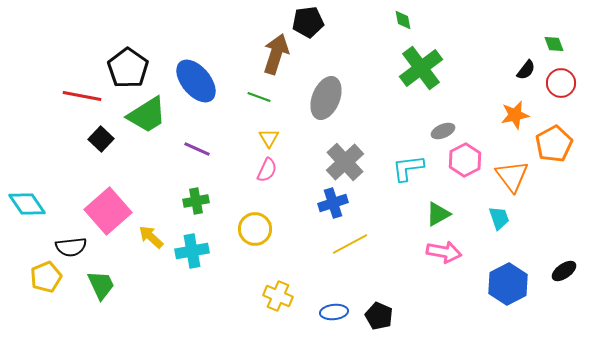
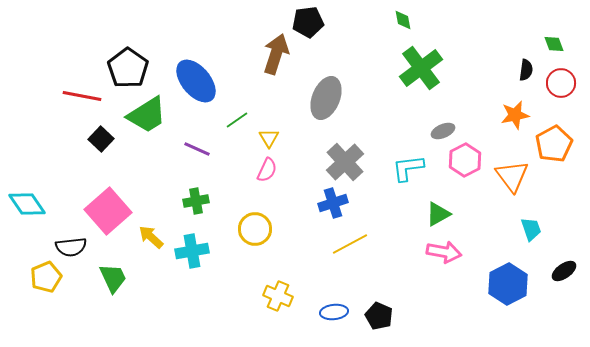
black semicircle at (526, 70): rotated 30 degrees counterclockwise
green line at (259, 97): moved 22 px left, 23 px down; rotated 55 degrees counterclockwise
cyan trapezoid at (499, 218): moved 32 px right, 11 px down
green trapezoid at (101, 285): moved 12 px right, 7 px up
